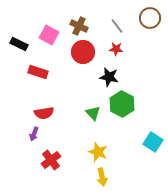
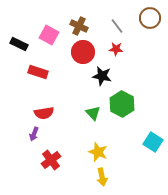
black star: moved 7 px left, 1 px up
